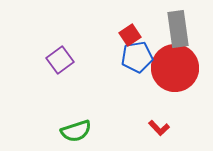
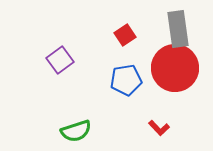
red square: moved 5 px left
blue pentagon: moved 11 px left, 23 px down
